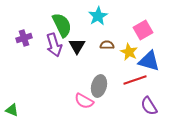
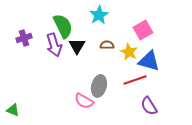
cyan star: moved 1 px right, 1 px up
green semicircle: moved 1 px right, 1 px down
green triangle: moved 1 px right
